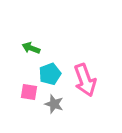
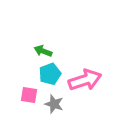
green arrow: moved 12 px right, 3 px down
pink arrow: rotated 88 degrees counterclockwise
pink square: moved 3 px down
